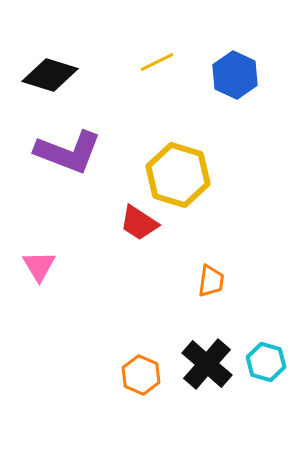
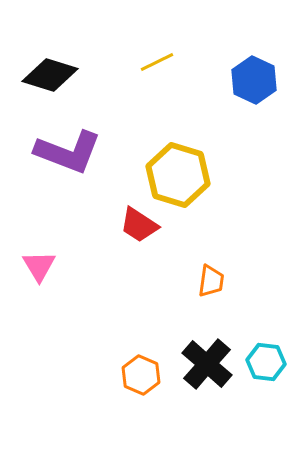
blue hexagon: moved 19 px right, 5 px down
red trapezoid: moved 2 px down
cyan hexagon: rotated 9 degrees counterclockwise
